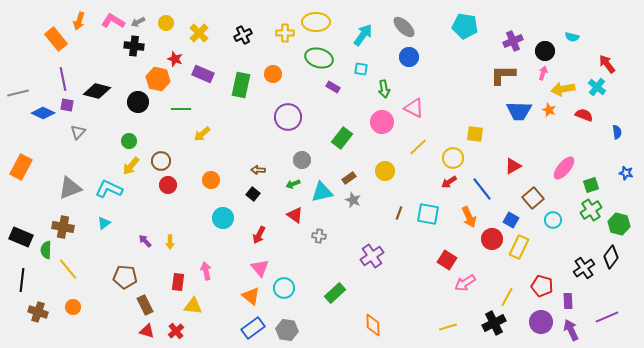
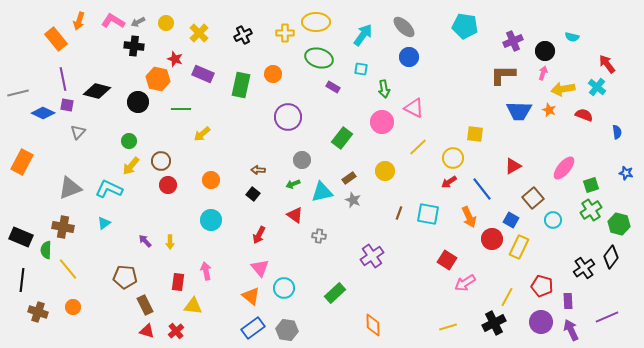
orange rectangle at (21, 167): moved 1 px right, 5 px up
cyan circle at (223, 218): moved 12 px left, 2 px down
